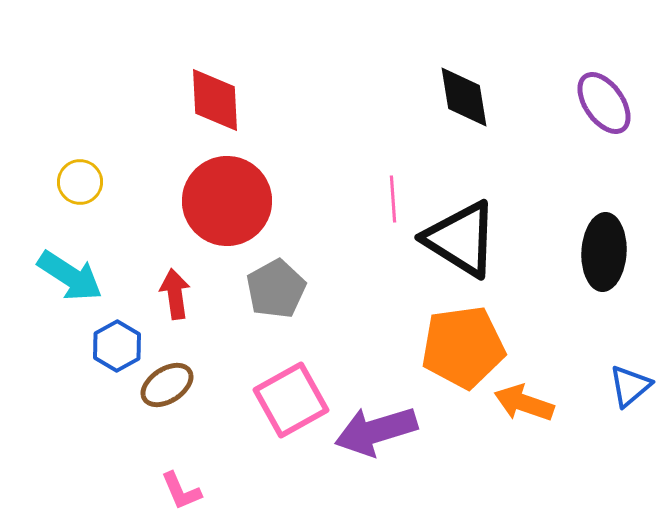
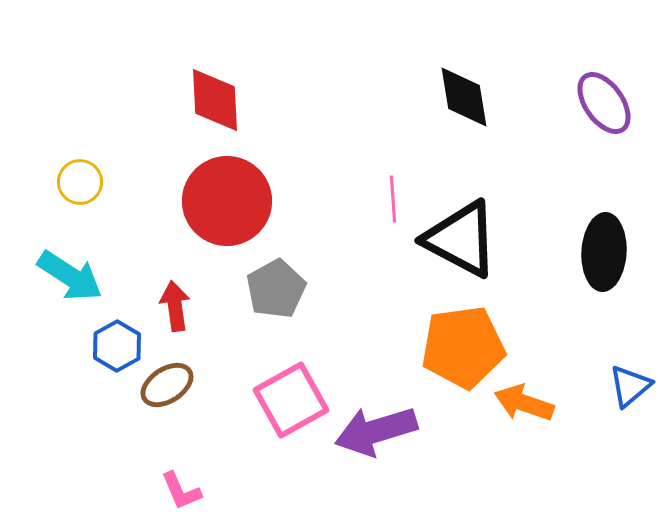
black triangle: rotated 4 degrees counterclockwise
red arrow: moved 12 px down
